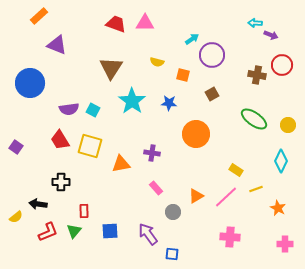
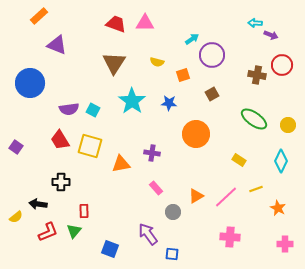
brown triangle at (111, 68): moved 3 px right, 5 px up
orange square at (183, 75): rotated 32 degrees counterclockwise
yellow rectangle at (236, 170): moved 3 px right, 10 px up
blue square at (110, 231): moved 18 px down; rotated 24 degrees clockwise
